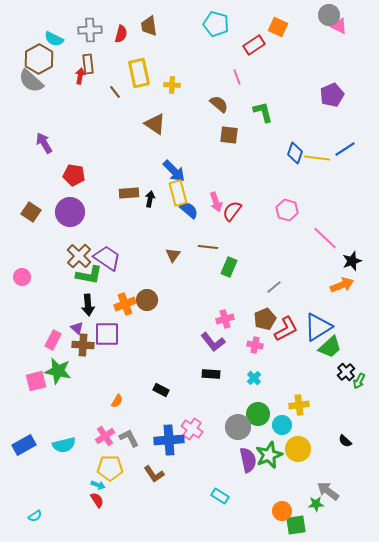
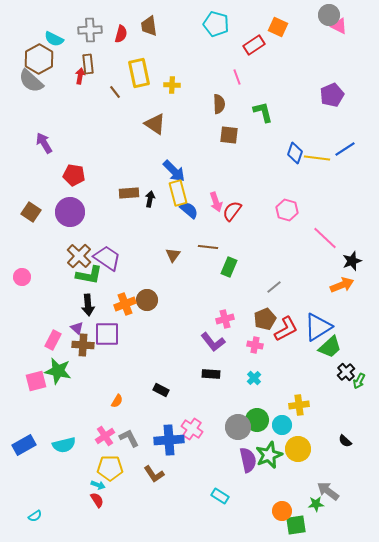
brown semicircle at (219, 104): rotated 48 degrees clockwise
green circle at (258, 414): moved 1 px left, 6 px down
